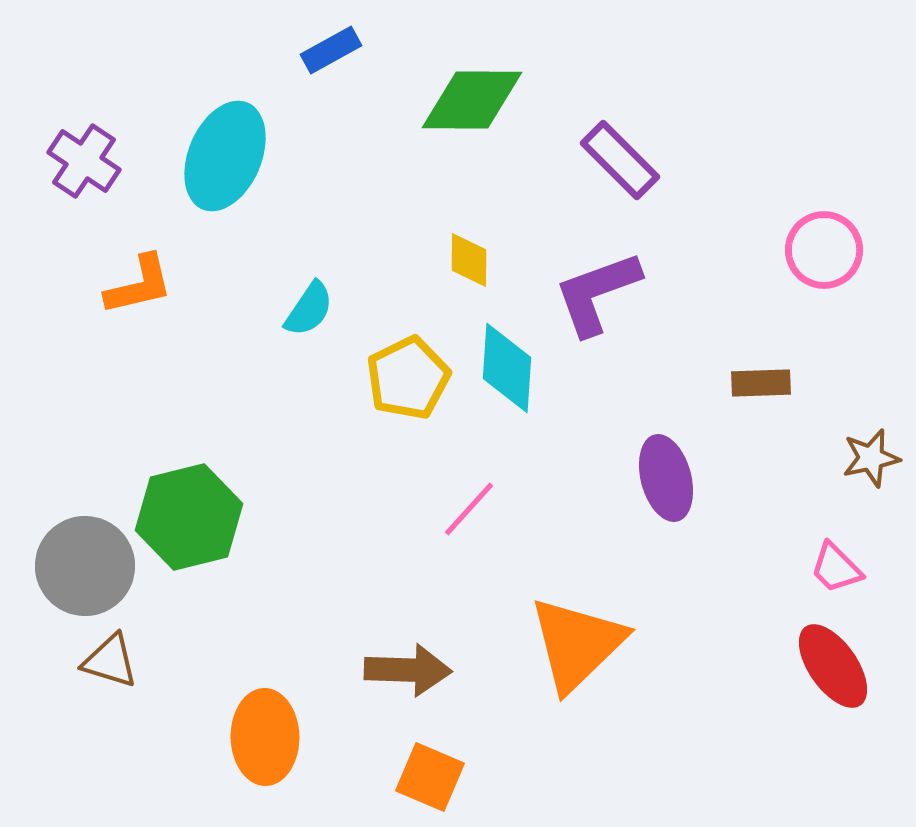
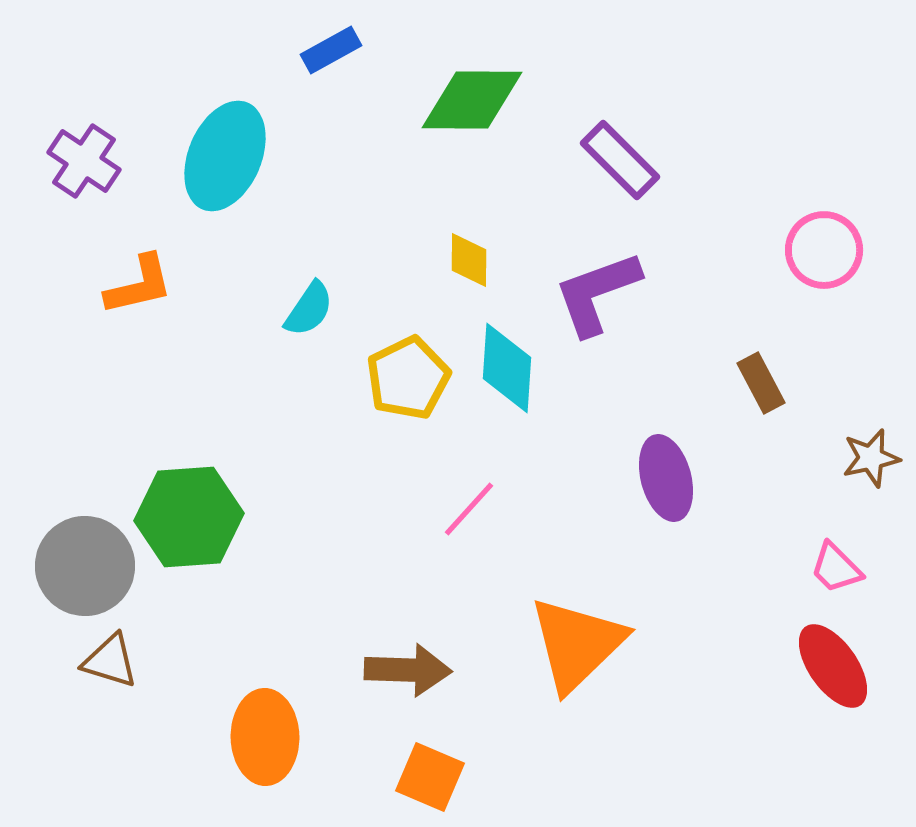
brown rectangle: rotated 64 degrees clockwise
green hexagon: rotated 10 degrees clockwise
